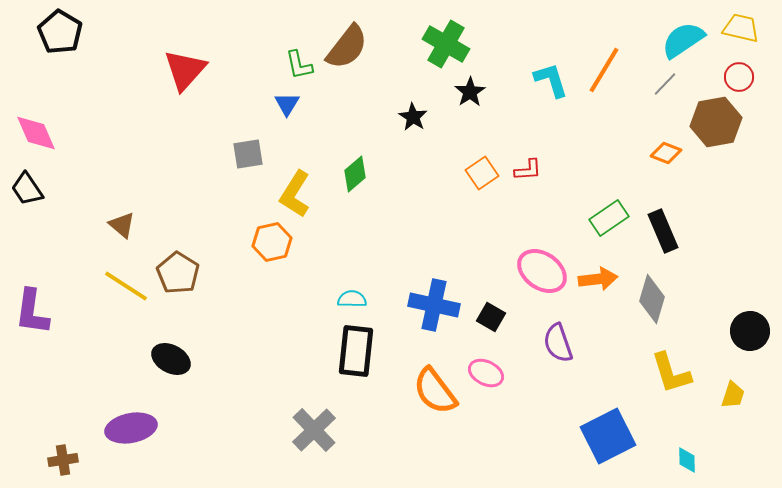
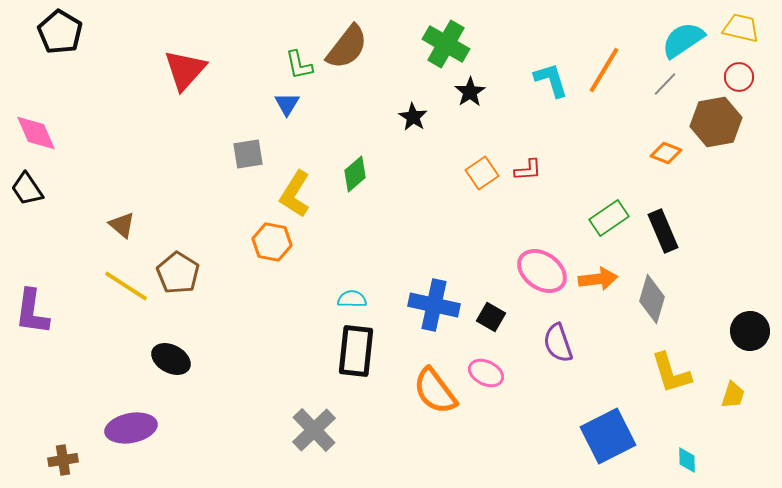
orange hexagon at (272, 242): rotated 24 degrees clockwise
